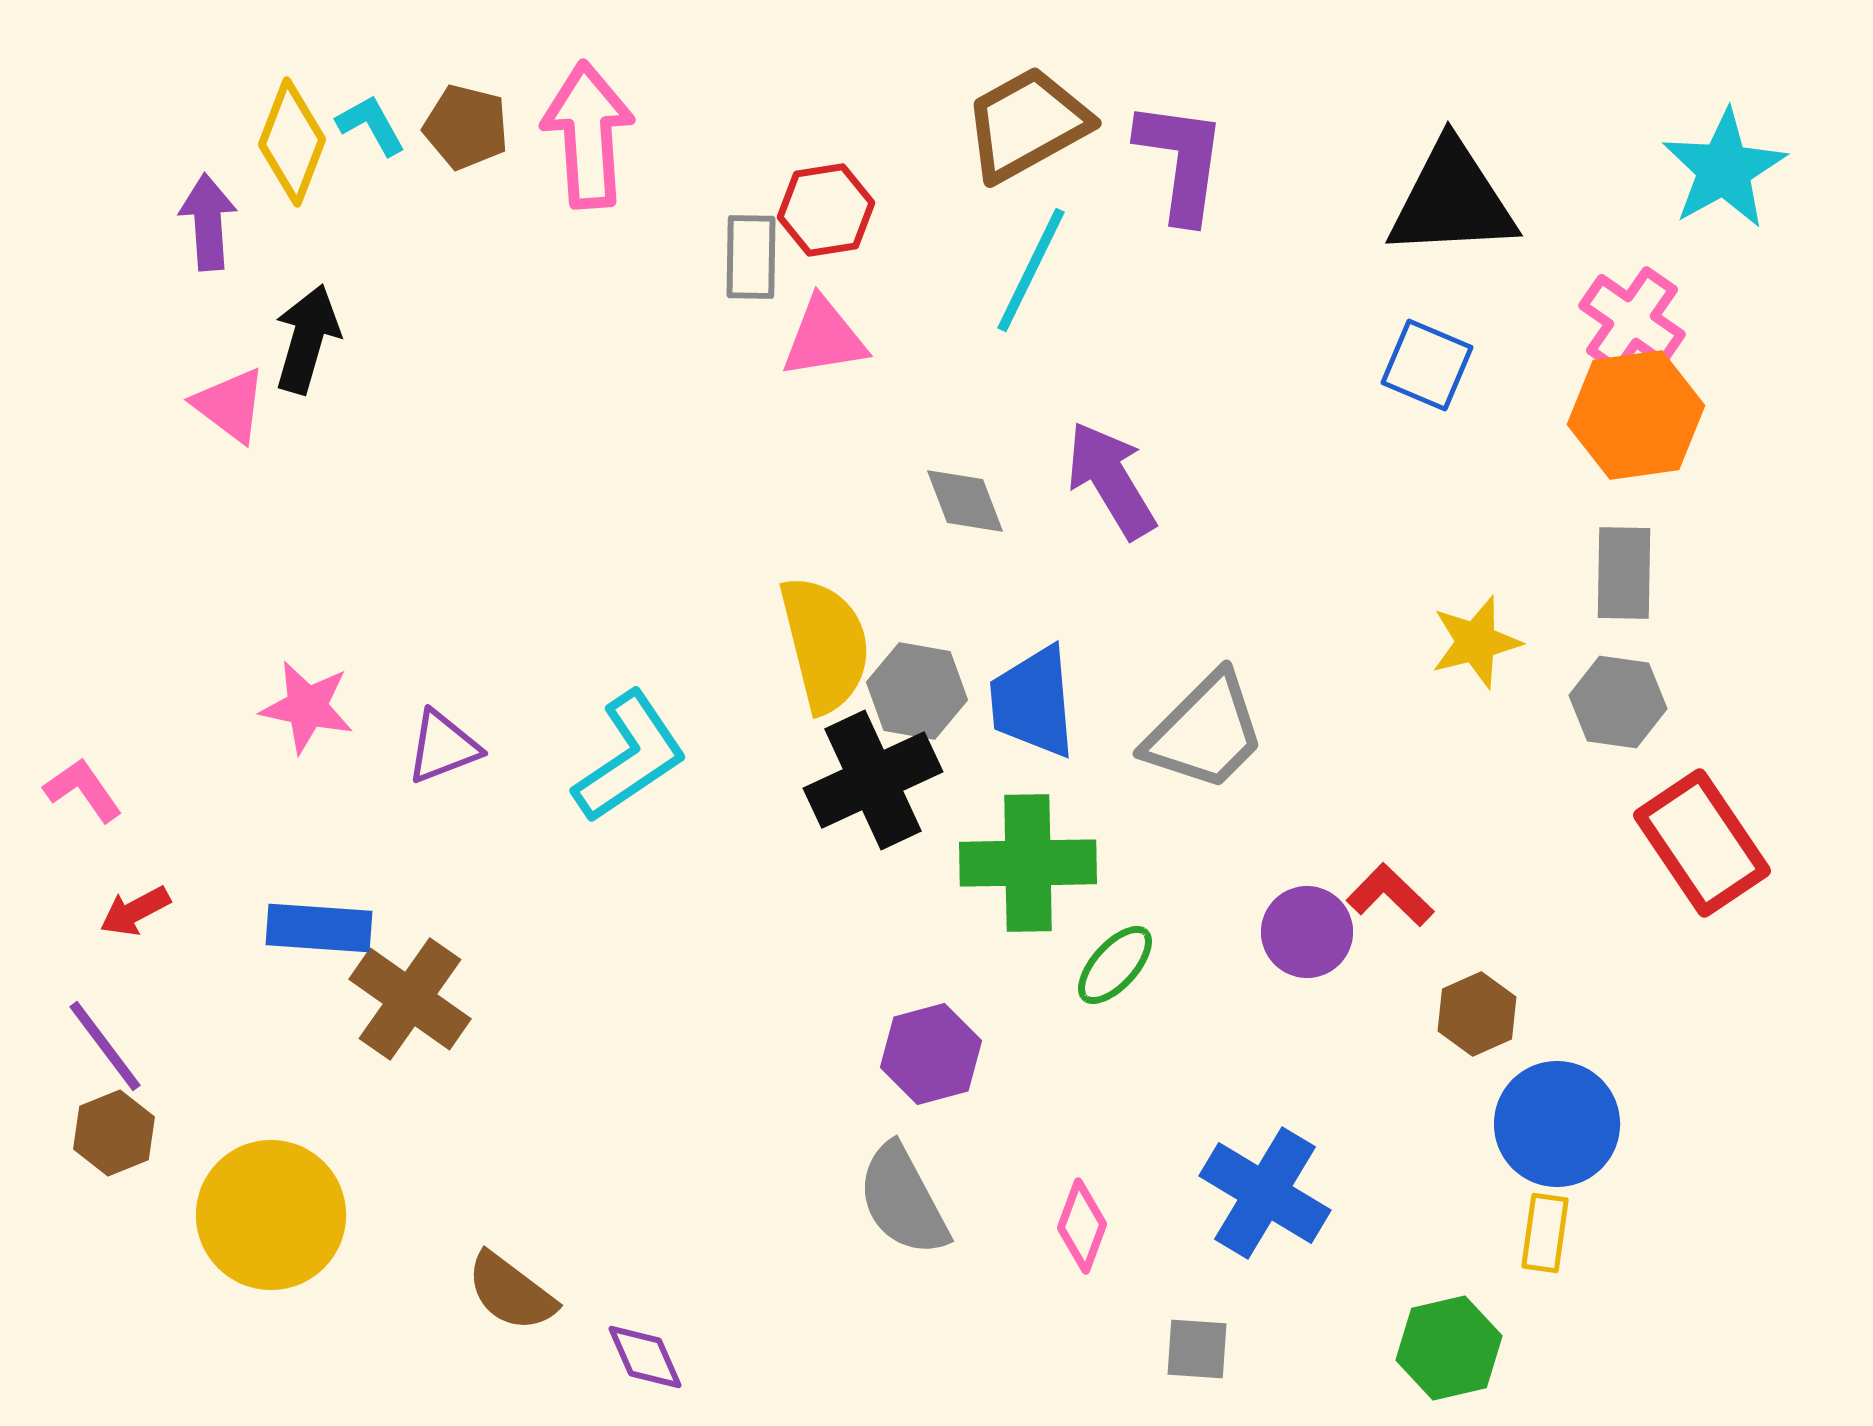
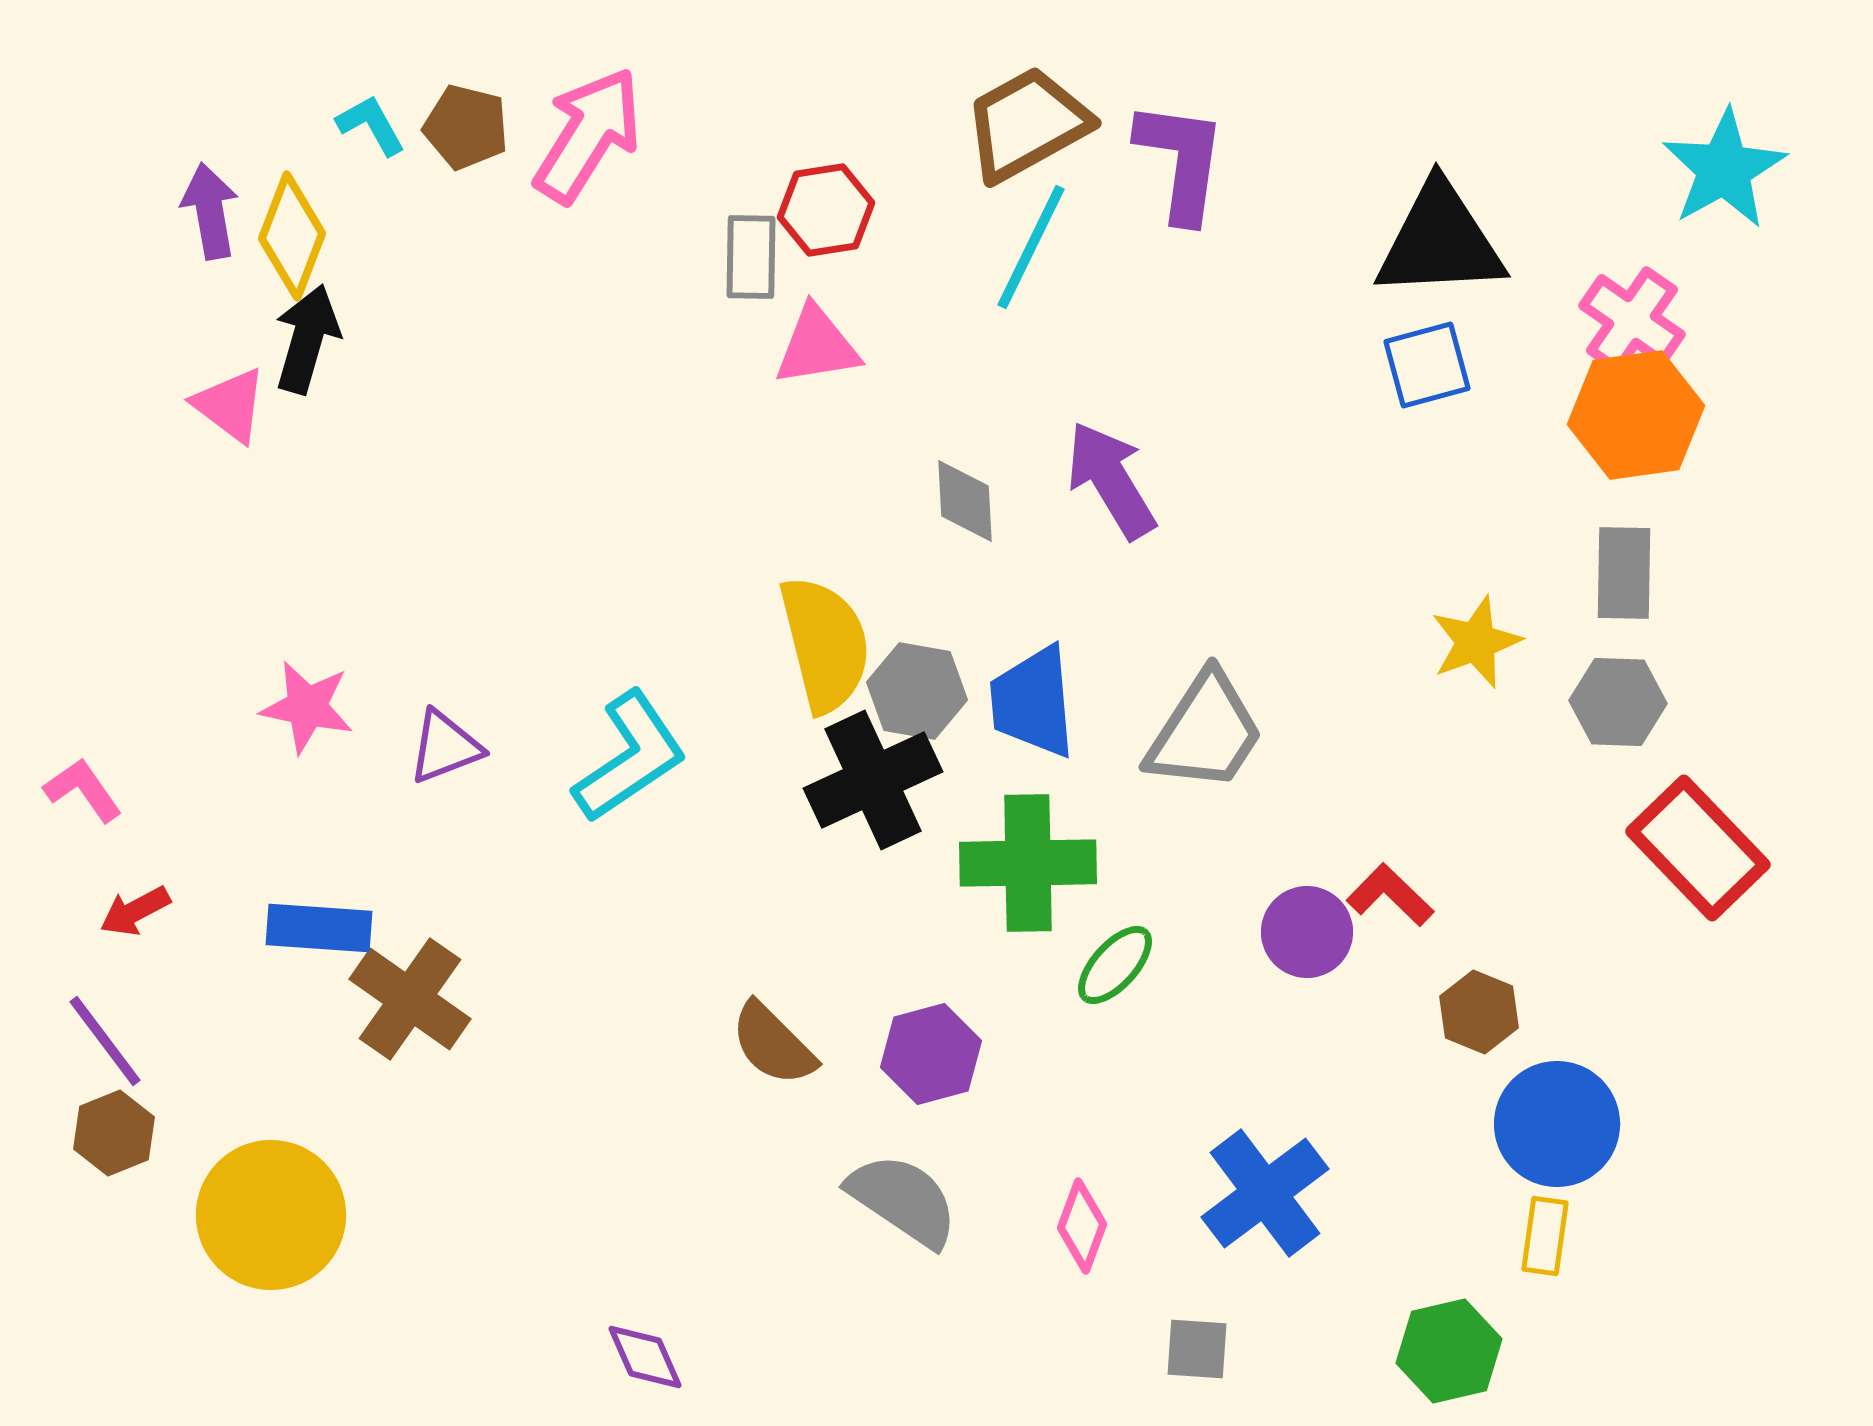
pink arrow at (588, 135): rotated 36 degrees clockwise
yellow diamond at (292, 142): moved 94 px down
black triangle at (1452, 200): moved 12 px left, 41 px down
purple arrow at (208, 222): moved 2 px right, 11 px up; rotated 6 degrees counterclockwise
cyan line at (1031, 270): moved 23 px up
pink triangle at (824, 338): moved 7 px left, 8 px down
blue square at (1427, 365): rotated 38 degrees counterclockwise
gray diamond at (965, 501): rotated 18 degrees clockwise
yellow star at (1476, 642): rotated 6 degrees counterclockwise
gray hexagon at (1618, 702): rotated 6 degrees counterclockwise
gray trapezoid at (1205, 732): rotated 12 degrees counterclockwise
purple triangle at (443, 747): moved 2 px right
red rectangle at (1702, 843): moved 4 px left, 5 px down; rotated 10 degrees counterclockwise
brown hexagon at (1477, 1014): moved 2 px right, 2 px up; rotated 14 degrees counterclockwise
purple line at (105, 1046): moved 5 px up
blue cross at (1265, 1193): rotated 22 degrees clockwise
gray semicircle at (903, 1200): rotated 152 degrees clockwise
yellow rectangle at (1545, 1233): moved 3 px down
brown semicircle at (511, 1292): moved 262 px right, 248 px up; rotated 8 degrees clockwise
green hexagon at (1449, 1348): moved 3 px down
